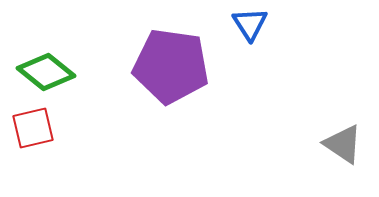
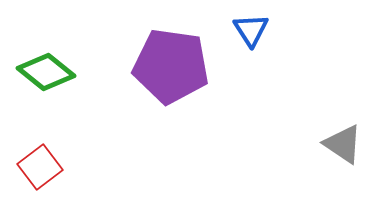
blue triangle: moved 1 px right, 6 px down
red square: moved 7 px right, 39 px down; rotated 24 degrees counterclockwise
